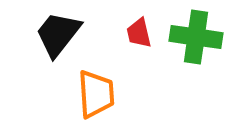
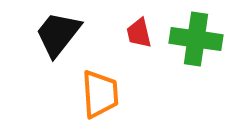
green cross: moved 2 px down
orange trapezoid: moved 4 px right
